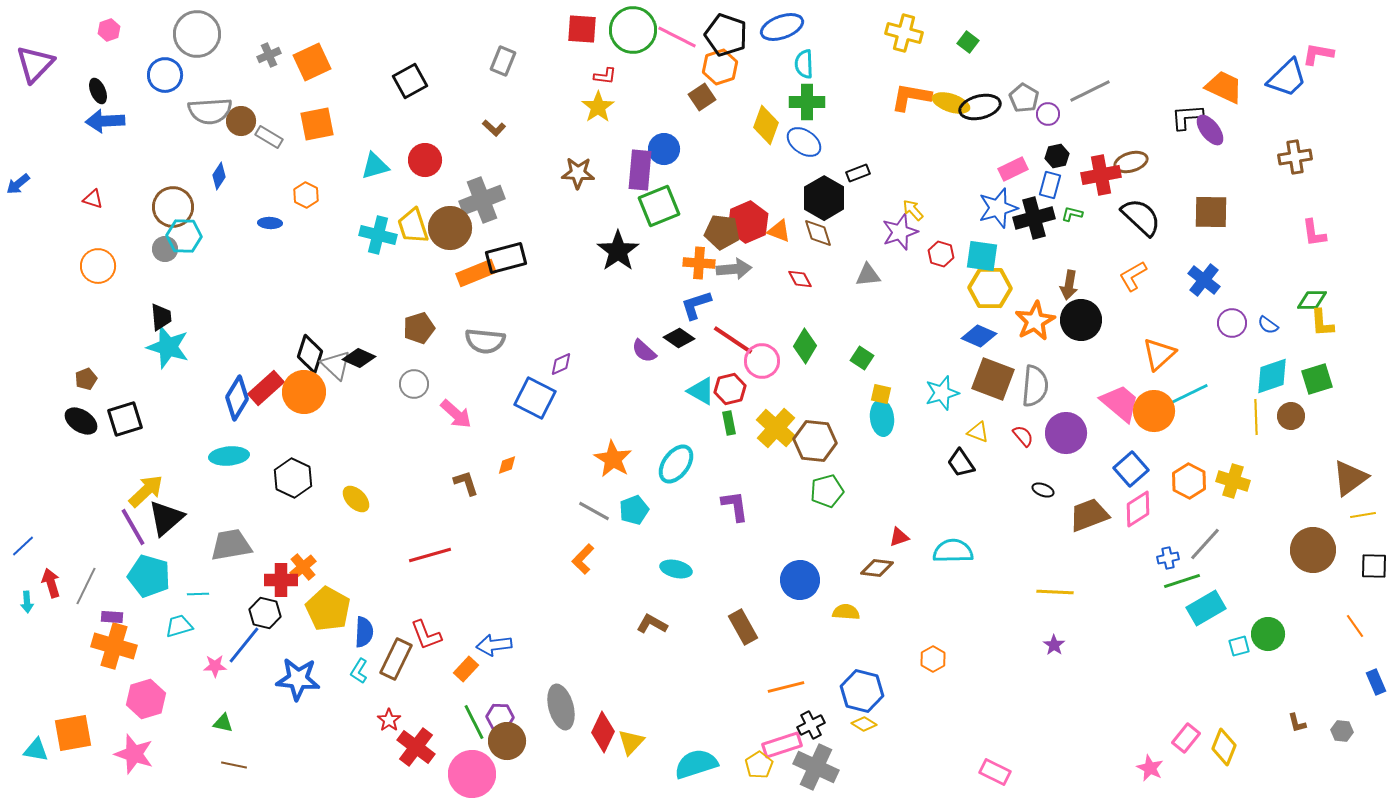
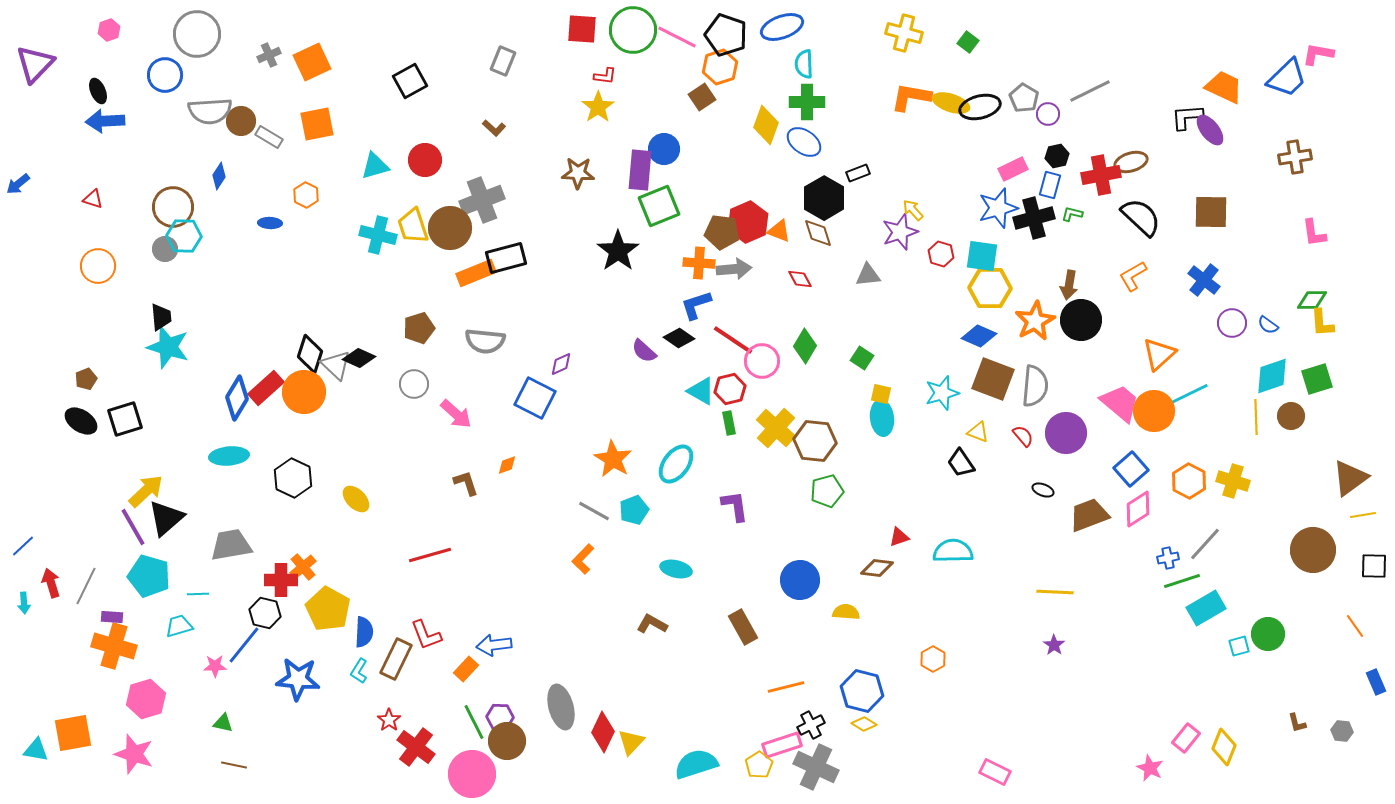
cyan arrow at (27, 602): moved 3 px left, 1 px down
